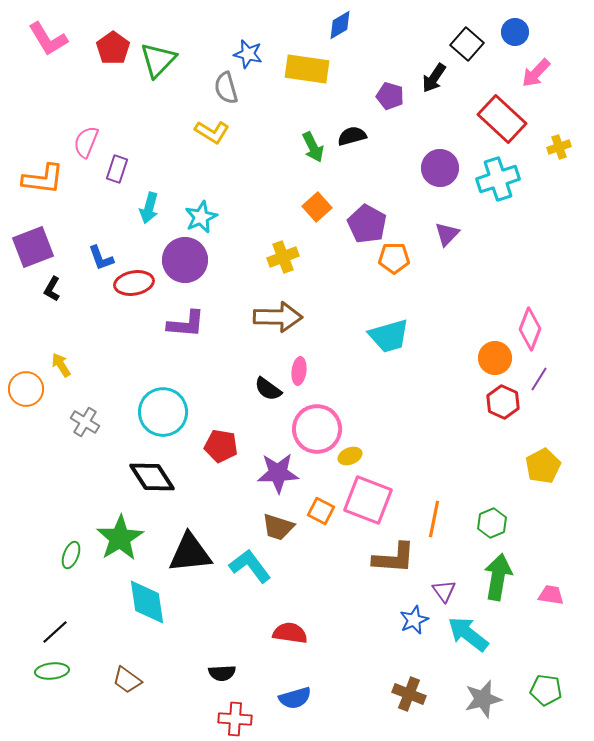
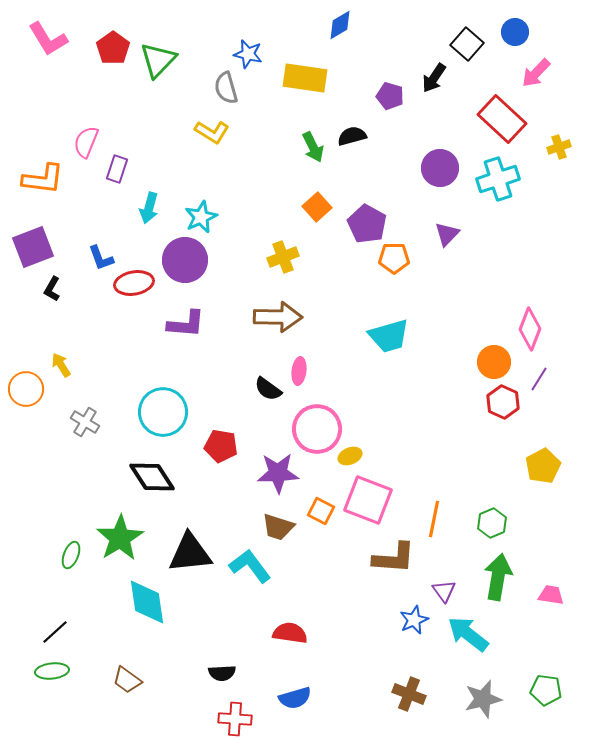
yellow rectangle at (307, 69): moved 2 px left, 9 px down
orange circle at (495, 358): moved 1 px left, 4 px down
